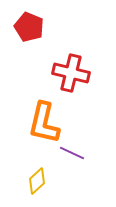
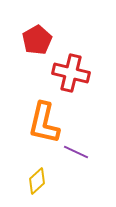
red pentagon: moved 8 px right, 13 px down; rotated 20 degrees clockwise
purple line: moved 4 px right, 1 px up
